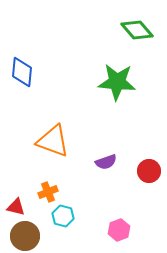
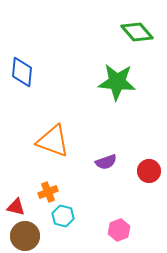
green diamond: moved 2 px down
